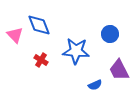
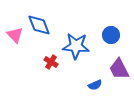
blue circle: moved 1 px right, 1 px down
blue star: moved 5 px up
red cross: moved 10 px right, 2 px down
purple trapezoid: moved 1 px up
